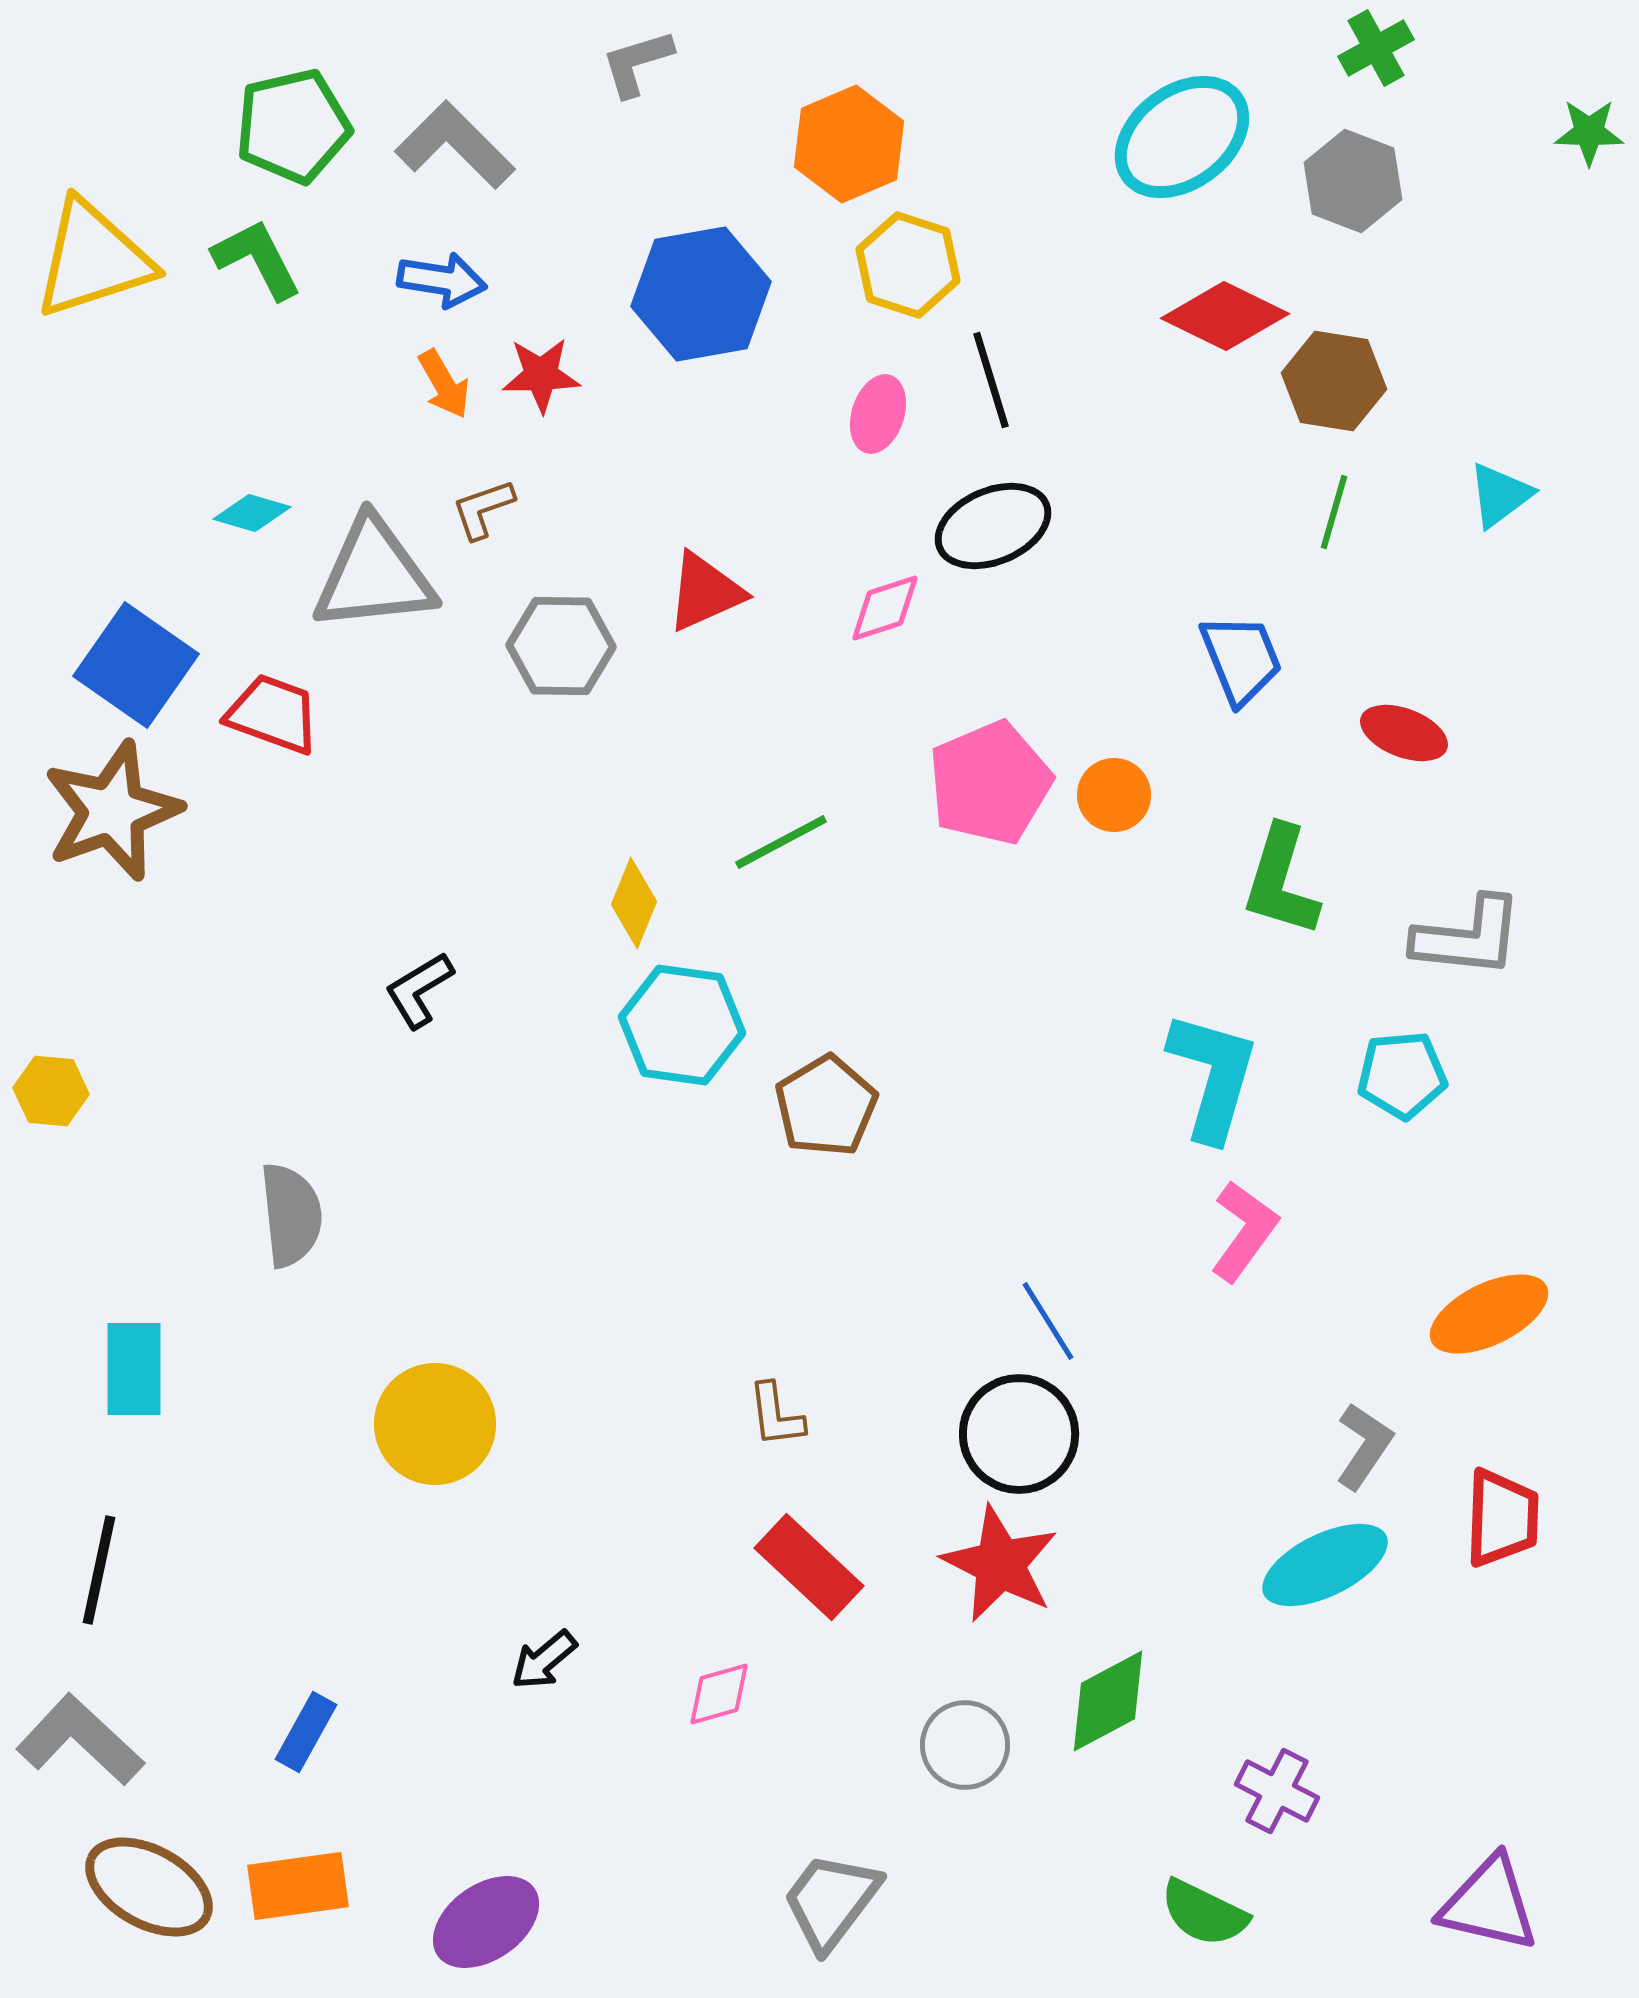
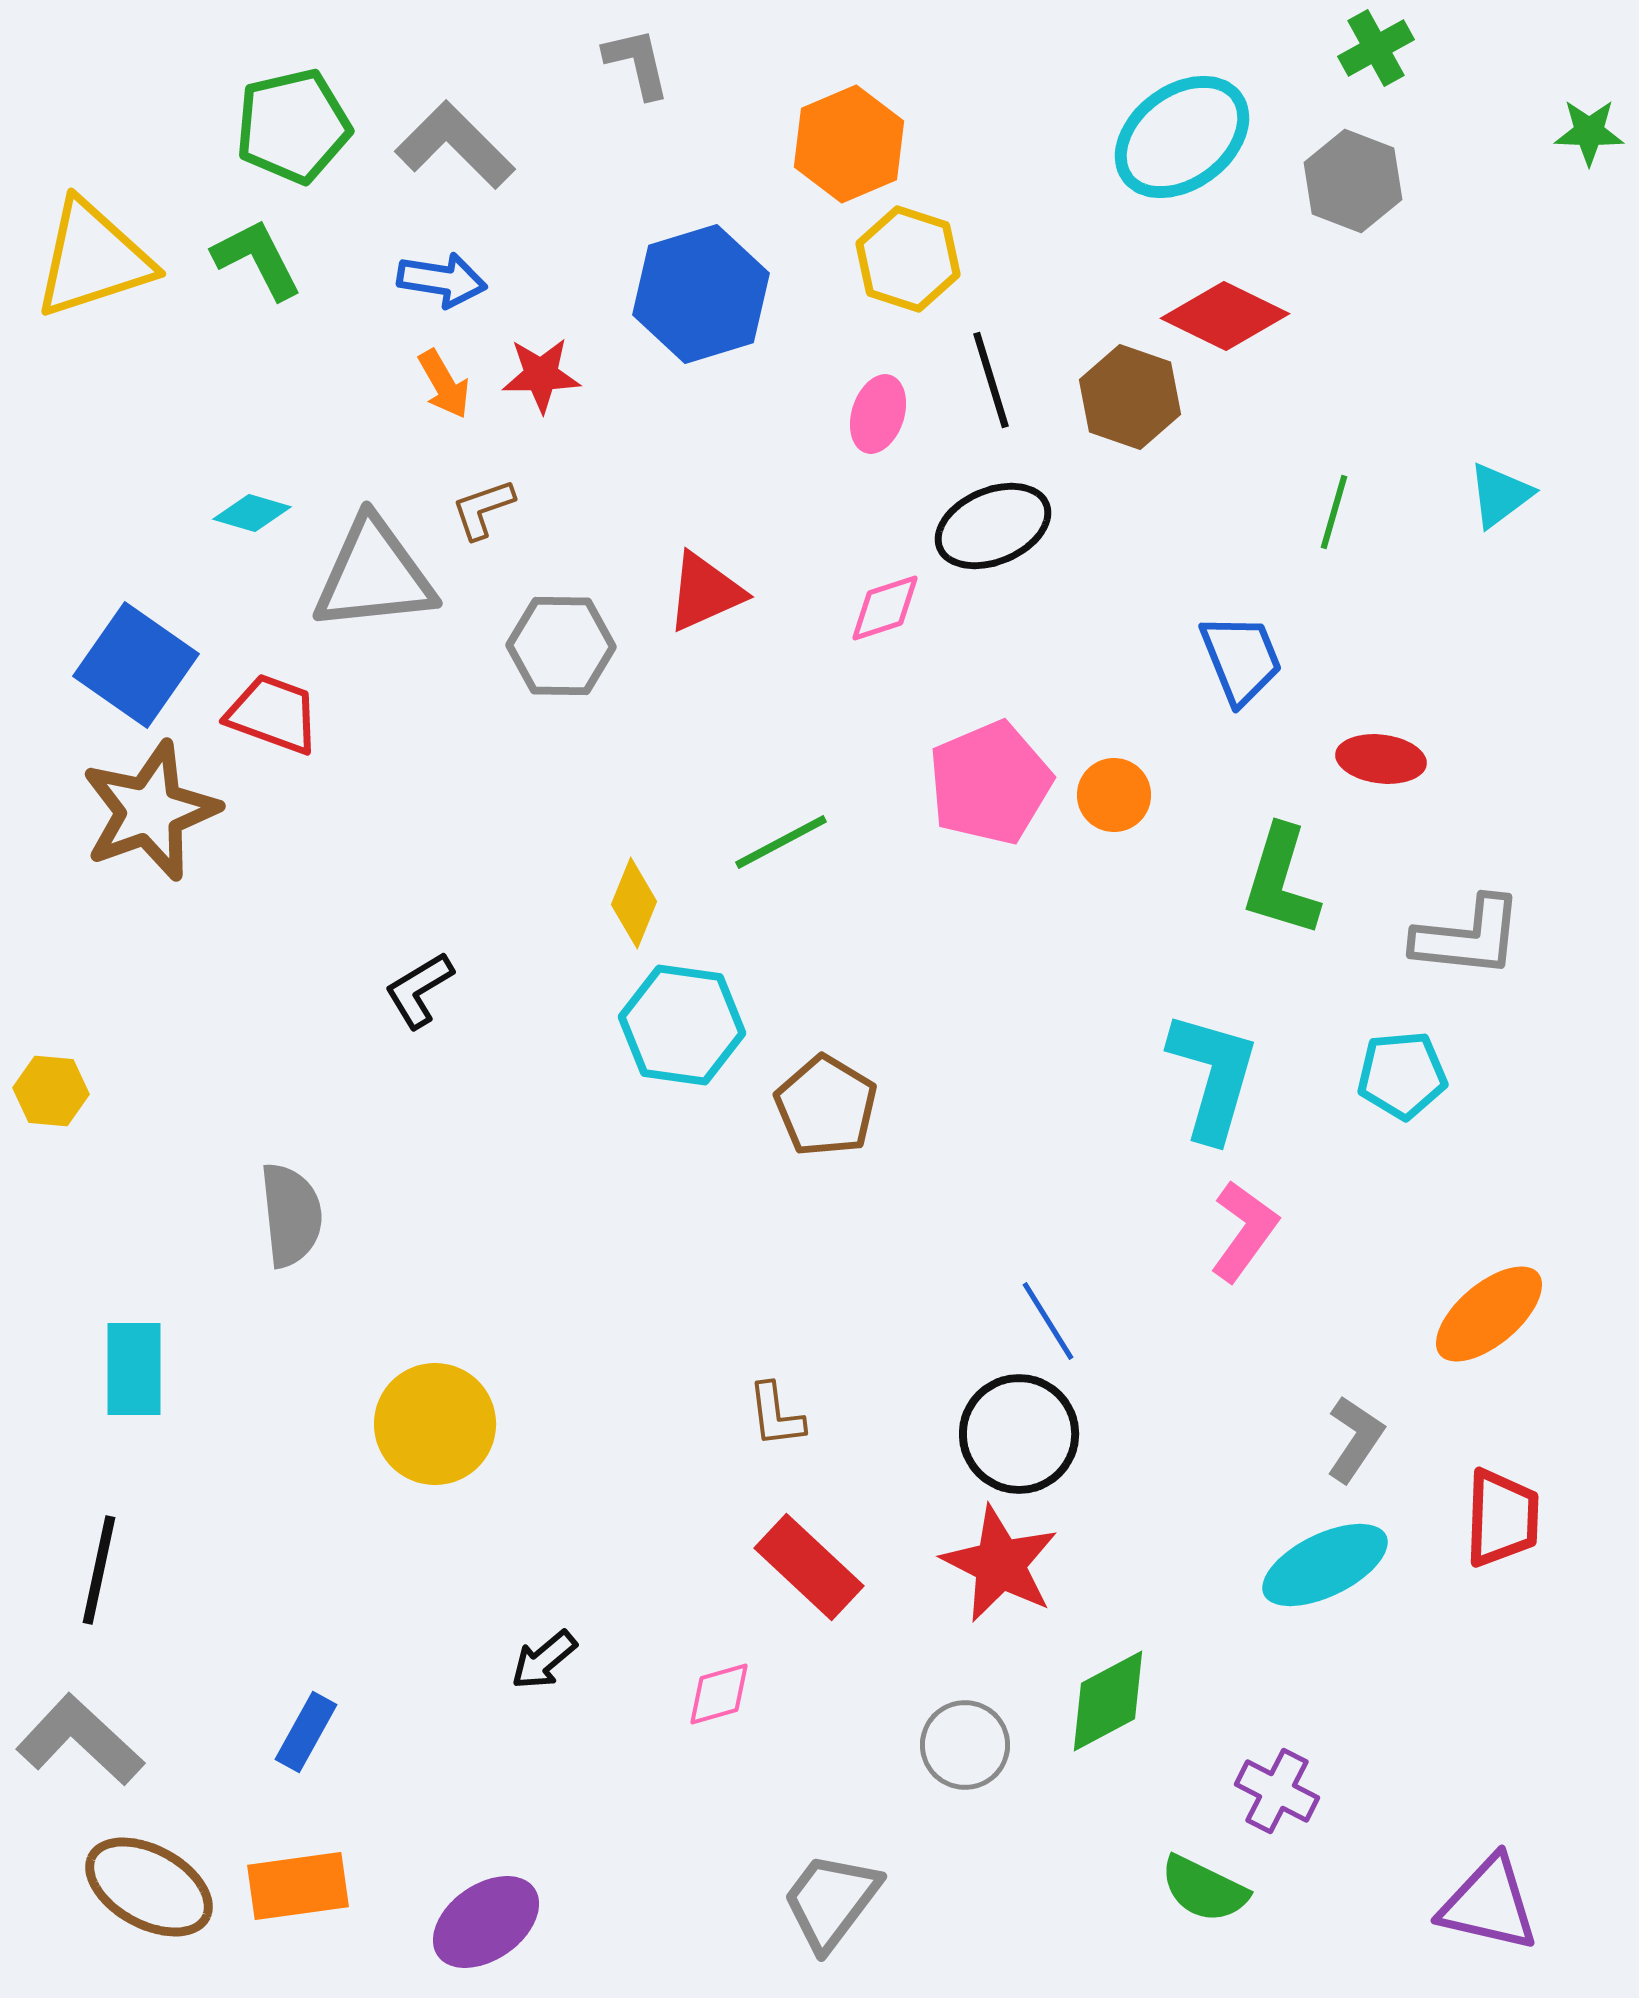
gray L-shape at (637, 63): rotated 94 degrees clockwise
yellow hexagon at (908, 265): moved 6 px up
blue hexagon at (701, 294): rotated 7 degrees counterclockwise
brown hexagon at (1334, 381): moved 204 px left, 16 px down; rotated 10 degrees clockwise
red ellipse at (1404, 733): moved 23 px left, 26 px down; rotated 14 degrees counterclockwise
brown star at (112, 811): moved 38 px right
brown pentagon at (826, 1106): rotated 10 degrees counterclockwise
orange ellipse at (1489, 1314): rotated 14 degrees counterclockwise
gray L-shape at (1364, 1446): moved 9 px left, 7 px up
green semicircle at (1204, 1913): moved 24 px up
